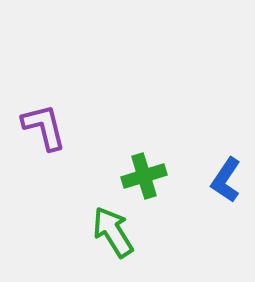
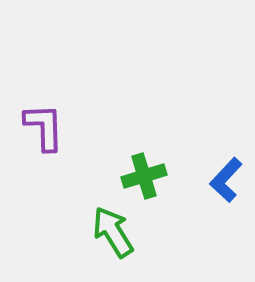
purple L-shape: rotated 12 degrees clockwise
blue L-shape: rotated 9 degrees clockwise
